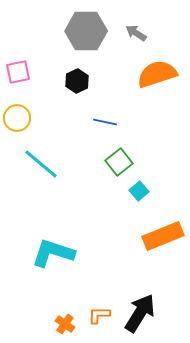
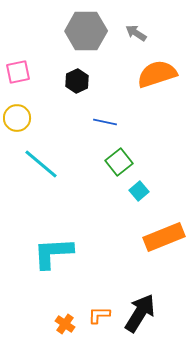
orange rectangle: moved 1 px right, 1 px down
cyan L-shape: rotated 21 degrees counterclockwise
